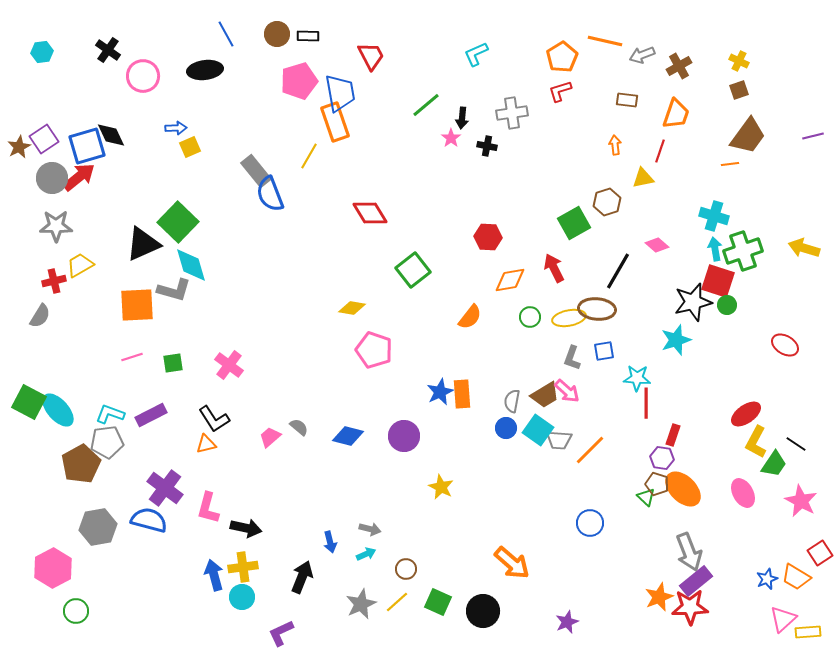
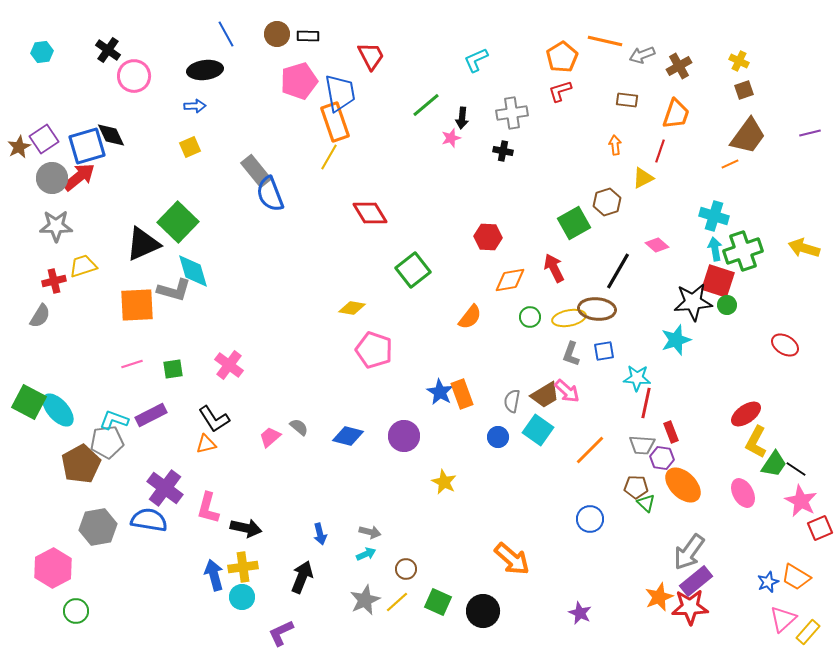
cyan L-shape at (476, 54): moved 6 px down
pink circle at (143, 76): moved 9 px left
brown square at (739, 90): moved 5 px right
blue arrow at (176, 128): moved 19 px right, 22 px up
purple line at (813, 136): moved 3 px left, 3 px up
pink star at (451, 138): rotated 18 degrees clockwise
black cross at (487, 146): moved 16 px right, 5 px down
yellow line at (309, 156): moved 20 px right, 1 px down
orange line at (730, 164): rotated 18 degrees counterclockwise
yellow triangle at (643, 178): rotated 15 degrees counterclockwise
yellow trapezoid at (80, 265): moved 3 px right, 1 px down; rotated 12 degrees clockwise
cyan diamond at (191, 265): moved 2 px right, 6 px down
black star at (693, 302): rotated 9 degrees clockwise
pink line at (132, 357): moved 7 px down
gray L-shape at (572, 358): moved 1 px left, 4 px up
green square at (173, 363): moved 6 px down
blue star at (440, 392): rotated 16 degrees counterclockwise
orange rectangle at (462, 394): rotated 16 degrees counterclockwise
red line at (646, 403): rotated 12 degrees clockwise
cyan L-shape at (110, 414): moved 4 px right, 6 px down
blue circle at (506, 428): moved 8 px left, 9 px down
red rectangle at (673, 435): moved 2 px left, 3 px up; rotated 40 degrees counterclockwise
gray trapezoid at (559, 440): moved 83 px right, 5 px down
black line at (796, 444): moved 25 px down
brown pentagon at (657, 484): moved 21 px left, 3 px down; rotated 15 degrees counterclockwise
yellow star at (441, 487): moved 3 px right, 5 px up
orange ellipse at (683, 489): moved 4 px up
green triangle at (646, 497): moved 6 px down
blue semicircle at (149, 520): rotated 6 degrees counterclockwise
blue circle at (590, 523): moved 4 px up
gray arrow at (370, 529): moved 3 px down
blue arrow at (330, 542): moved 10 px left, 8 px up
gray arrow at (689, 552): rotated 57 degrees clockwise
red square at (820, 553): moved 25 px up; rotated 10 degrees clockwise
orange arrow at (512, 563): moved 4 px up
blue star at (767, 579): moved 1 px right, 3 px down
gray star at (361, 604): moved 4 px right, 4 px up
purple star at (567, 622): moved 13 px right, 9 px up; rotated 25 degrees counterclockwise
yellow rectangle at (808, 632): rotated 45 degrees counterclockwise
